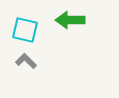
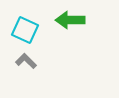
cyan square: rotated 12 degrees clockwise
